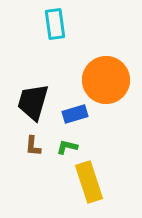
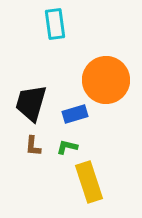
black trapezoid: moved 2 px left, 1 px down
